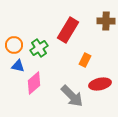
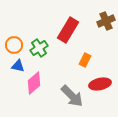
brown cross: rotated 24 degrees counterclockwise
